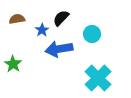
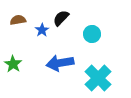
brown semicircle: moved 1 px right, 1 px down
blue arrow: moved 1 px right, 14 px down
